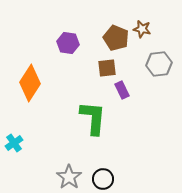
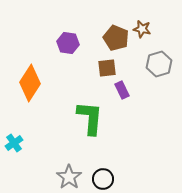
gray hexagon: rotated 10 degrees counterclockwise
green L-shape: moved 3 px left
